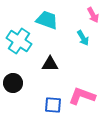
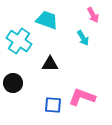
pink L-shape: moved 1 px down
